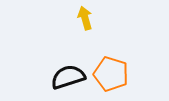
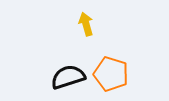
yellow arrow: moved 1 px right, 6 px down
